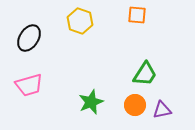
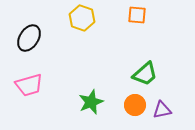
yellow hexagon: moved 2 px right, 3 px up
green trapezoid: rotated 16 degrees clockwise
